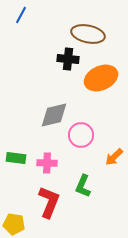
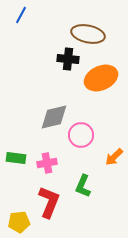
gray diamond: moved 2 px down
pink cross: rotated 12 degrees counterclockwise
yellow pentagon: moved 5 px right, 2 px up; rotated 15 degrees counterclockwise
